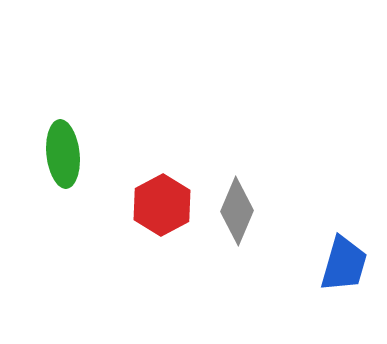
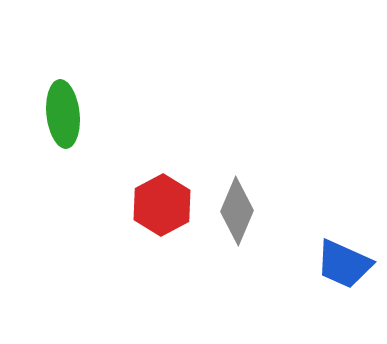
green ellipse: moved 40 px up
blue trapezoid: rotated 98 degrees clockwise
